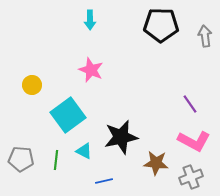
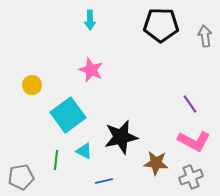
gray pentagon: moved 18 px down; rotated 15 degrees counterclockwise
